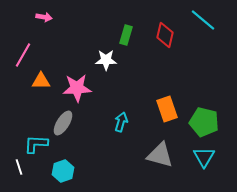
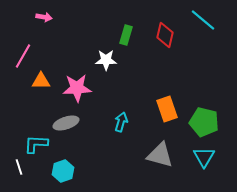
pink line: moved 1 px down
gray ellipse: moved 3 px right; rotated 40 degrees clockwise
